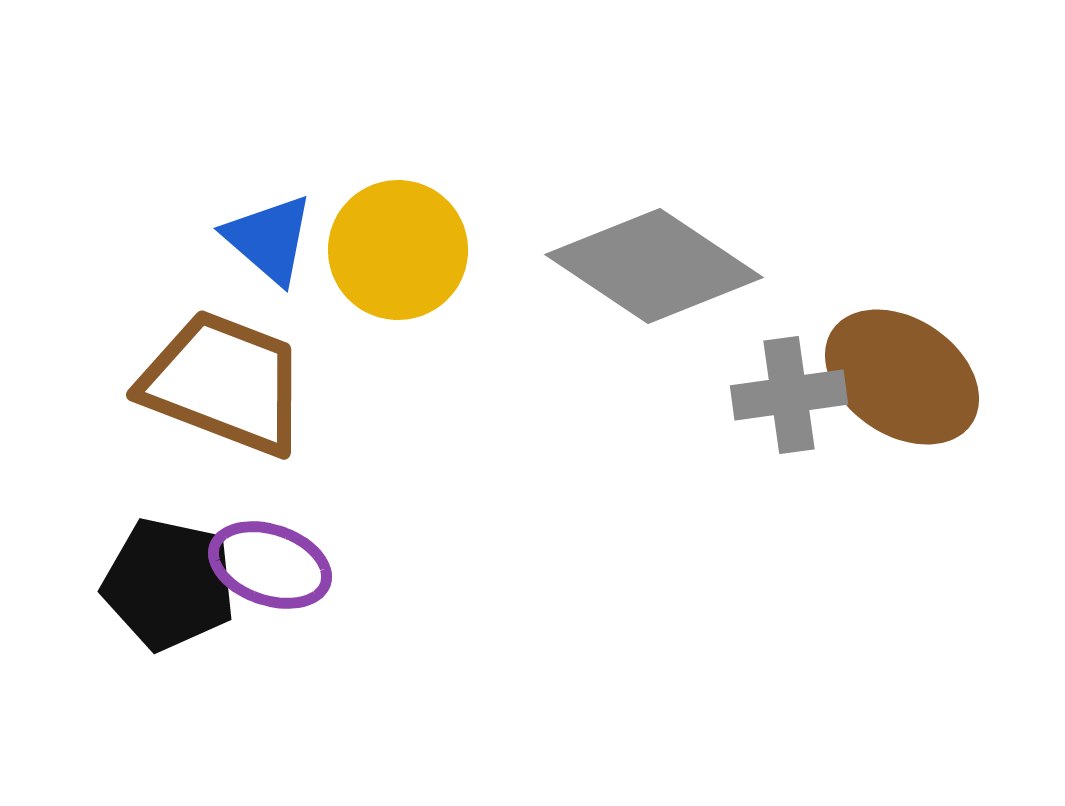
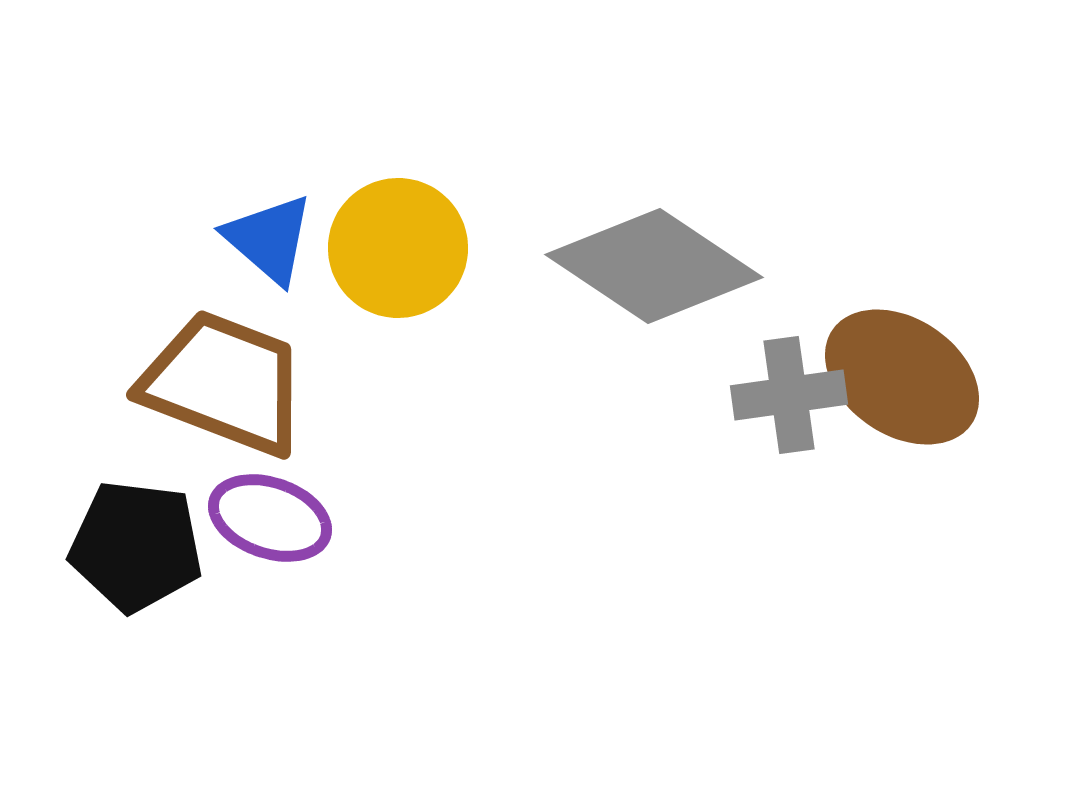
yellow circle: moved 2 px up
purple ellipse: moved 47 px up
black pentagon: moved 33 px left, 38 px up; rotated 5 degrees counterclockwise
